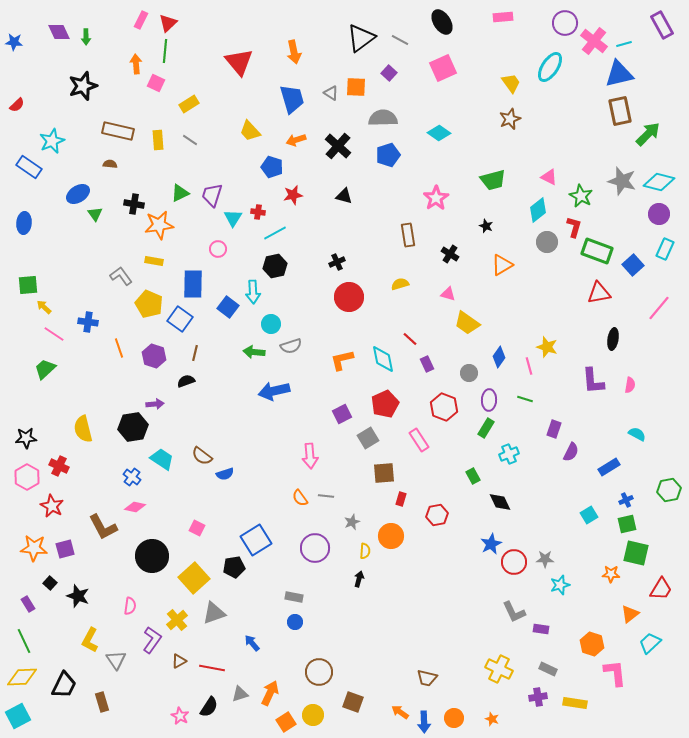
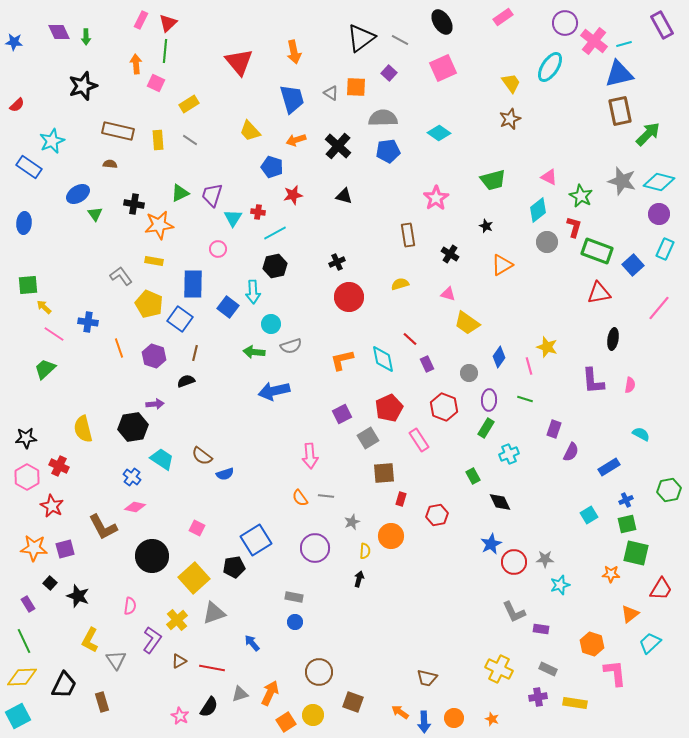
pink rectangle at (503, 17): rotated 30 degrees counterclockwise
blue pentagon at (388, 155): moved 4 px up; rotated 10 degrees clockwise
red pentagon at (385, 404): moved 4 px right, 4 px down
cyan semicircle at (637, 434): moved 4 px right
